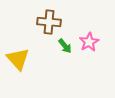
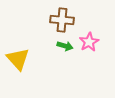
brown cross: moved 13 px right, 2 px up
green arrow: rotated 35 degrees counterclockwise
